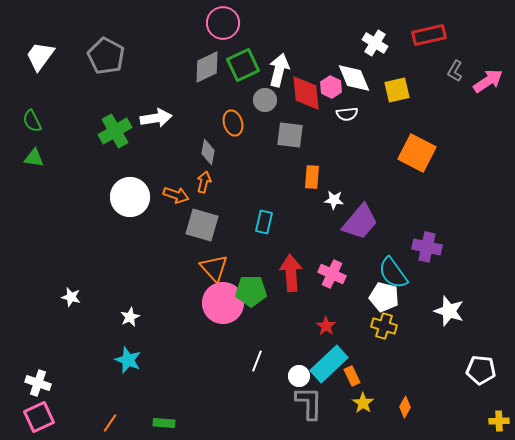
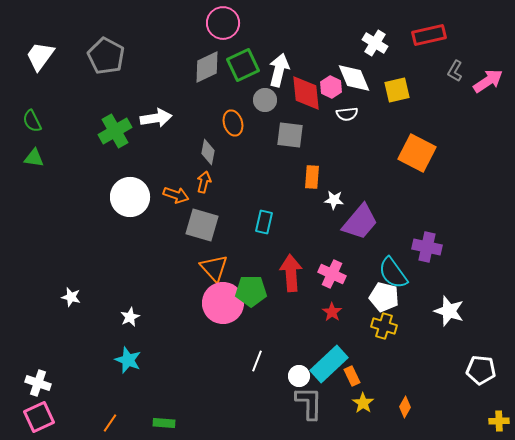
red star at (326, 326): moved 6 px right, 14 px up
